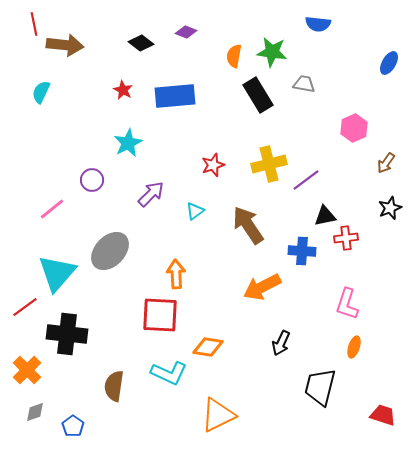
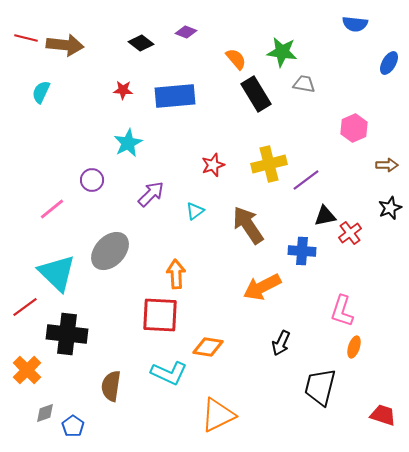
red line at (34, 24): moved 8 px left, 14 px down; rotated 65 degrees counterclockwise
blue semicircle at (318, 24): moved 37 px right
green star at (272, 52): moved 10 px right
orange semicircle at (234, 56): moved 2 px right, 3 px down; rotated 130 degrees clockwise
red star at (123, 90): rotated 24 degrees counterclockwise
black rectangle at (258, 95): moved 2 px left, 1 px up
brown arrow at (386, 163): moved 1 px right, 2 px down; rotated 125 degrees counterclockwise
red cross at (346, 238): moved 4 px right, 5 px up; rotated 30 degrees counterclockwise
cyan triangle at (57, 273): rotated 27 degrees counterclockwise
pink L-shape at (347, 304): moved 5 px left, 7 px down
brown semicircle at (114, 386): moved 3 px left
gray diamond at (35, 412): moved 10 px right, 1 px down
